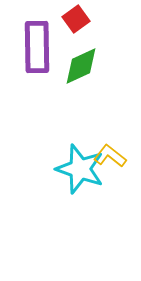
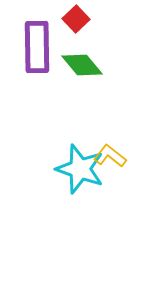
red square: rotated 8 degrees counterclockwise
green diamond: moved 1 px right, 1 px up; rotated 75 degrees clockwise
